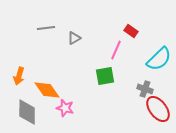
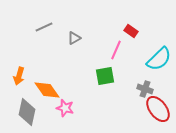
gray line: moved 2 px left, 1 px up; rotated 18 degrees counterclockwise
gray diamond: rotated 12 degrees clockwise
